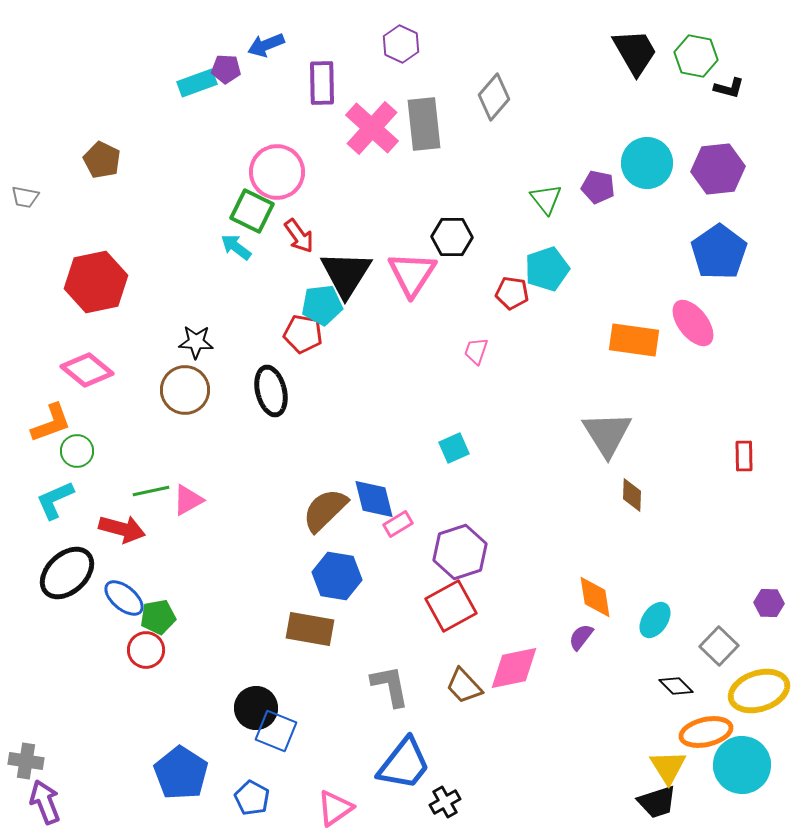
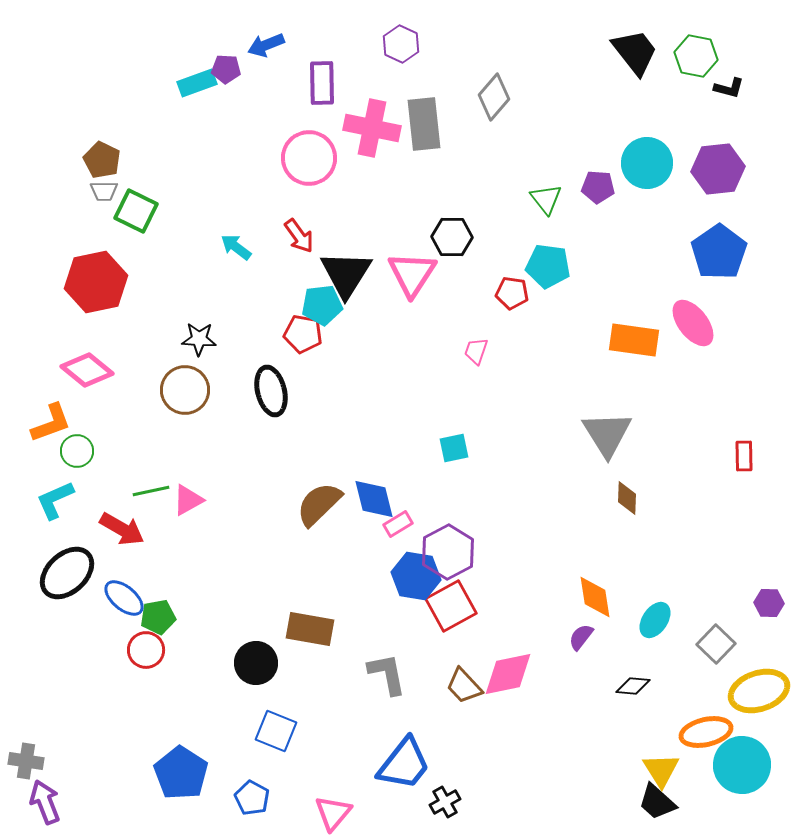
black trapezoid at (635, 52): rotated 8 degrees counterclockwise
pink cross at (372, 128): rotated 30 degrees counterclockwise
pink circle at (277, 172): moved 32 px right, 14 px up
purple pentagon at (598, 187): rotated 8 degrees counterclockwise
gray trapezoid at (25, 197): moved 79 px right, 6 px up; rotated 12 degrees counterclockwise
green square at (252, 211): moved 116 px left
cyan pentagon at (547, 269): moved 1 px right, 3 px up; rotated 27 degrees clockwise
black star at (196, 342): moved 3 px right, 3 px up
cyan square at (454, 448): rotated 12 degrees clockwise
brown diamond at (632, 495): moved 5 px left, 3 px down
brown semicircle at (325, 510): moved 6 px left, 6 px up
red arrow at (122, 529): rotated 15 degrees clockwise
purple hexagon at (460, 552): moved 12 px left; rotated 10 degrees counterclockwise
blue hexagon at (337, 576): moved 79 px right
gray square at (719, 646): moved 3 px left, 2 px up
pink diamond at (514, 668): moved 6 px left, 6 px down
gray L-shape at (390, 686): moved 3 px left, 12 px up
black diamond at (676, 686): moved 43 px left; rotated 40 degrees counterclockwise
black circle at (256, 708): moved 45 px up
yellow triangle at (668, 767): moved 7 px left, 3 px down
black trapezoid at (657, 802): rotated 60 degrees clockwise
pink triangle at (335, 808): moved 2 px left, 5 px down; rotated 15 degrees counterclockwise
